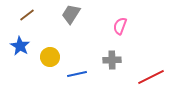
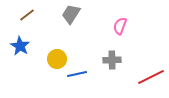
yellow circle: moved 7 px right, 2 px down
